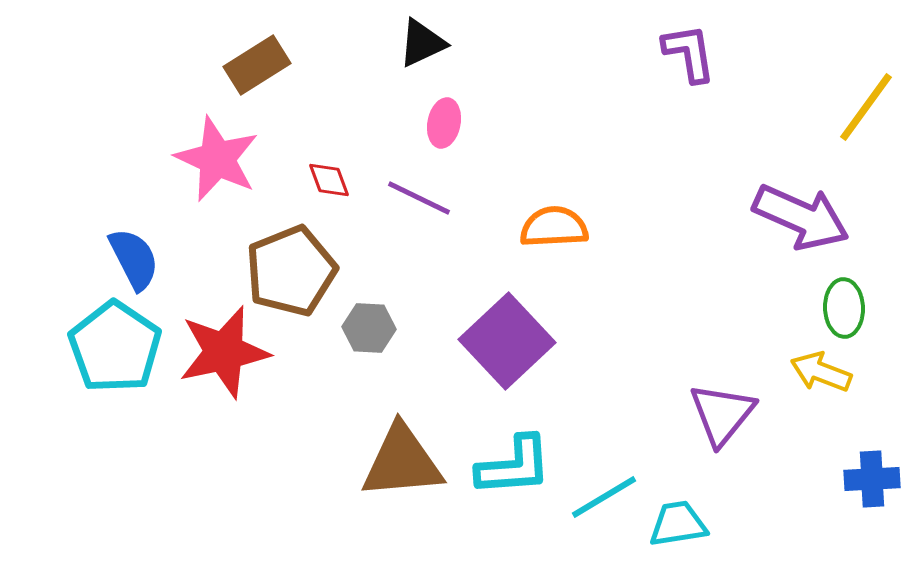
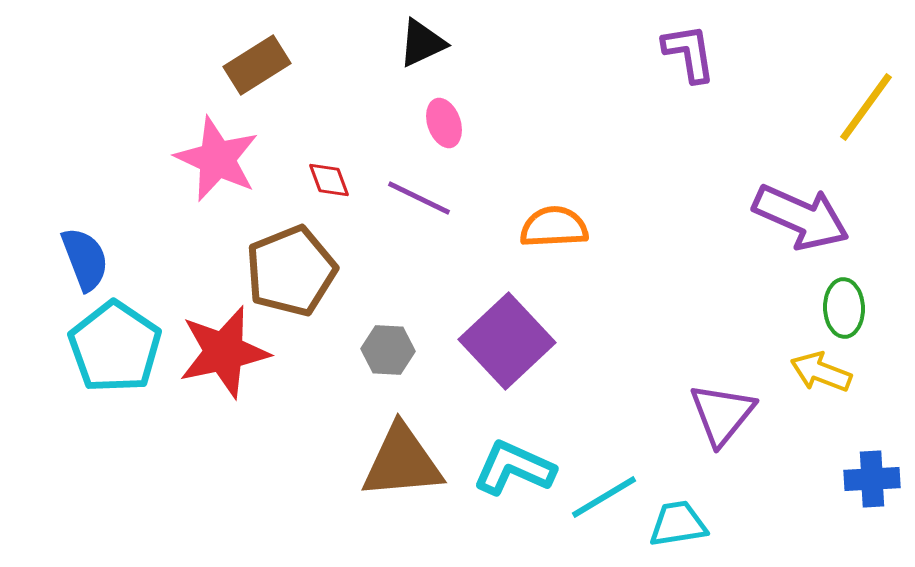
pink ellipse: rotated 30 degrees counterclockwise
blue semicircle: moved 49 px left; rotated 6 degrees clockwise
gray hexagon: moved 19 px right, 22 px down
cyan L-shape: moved 2 px down; rotated 152 degrees counterclockwise
